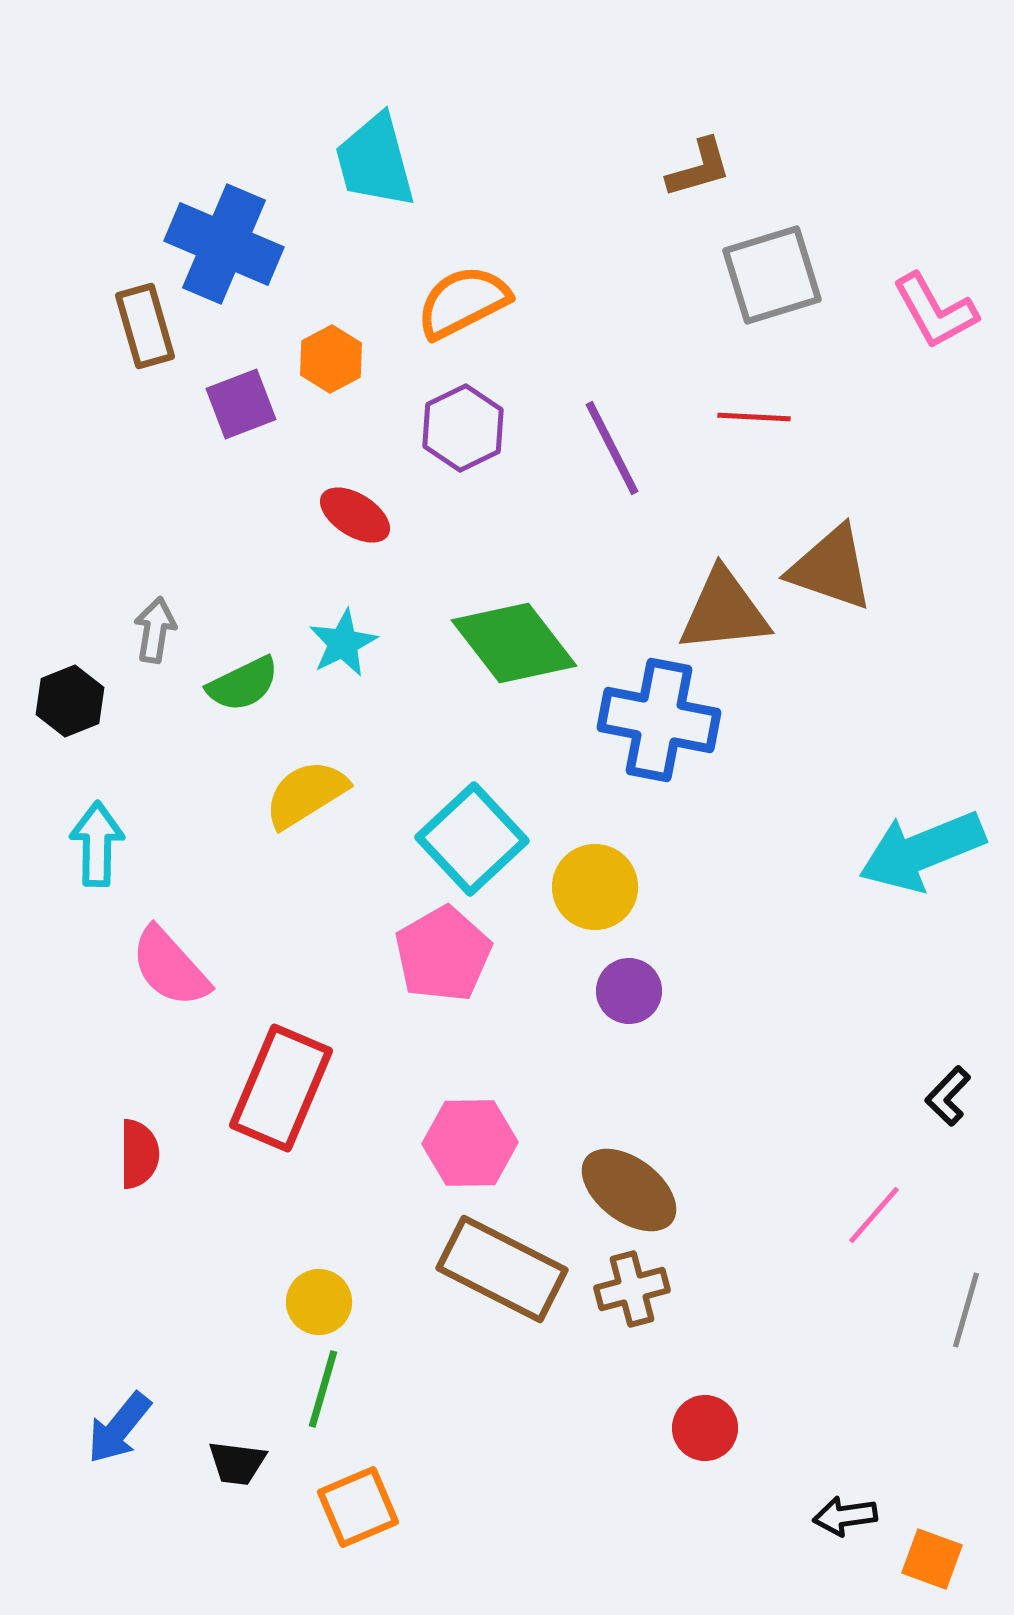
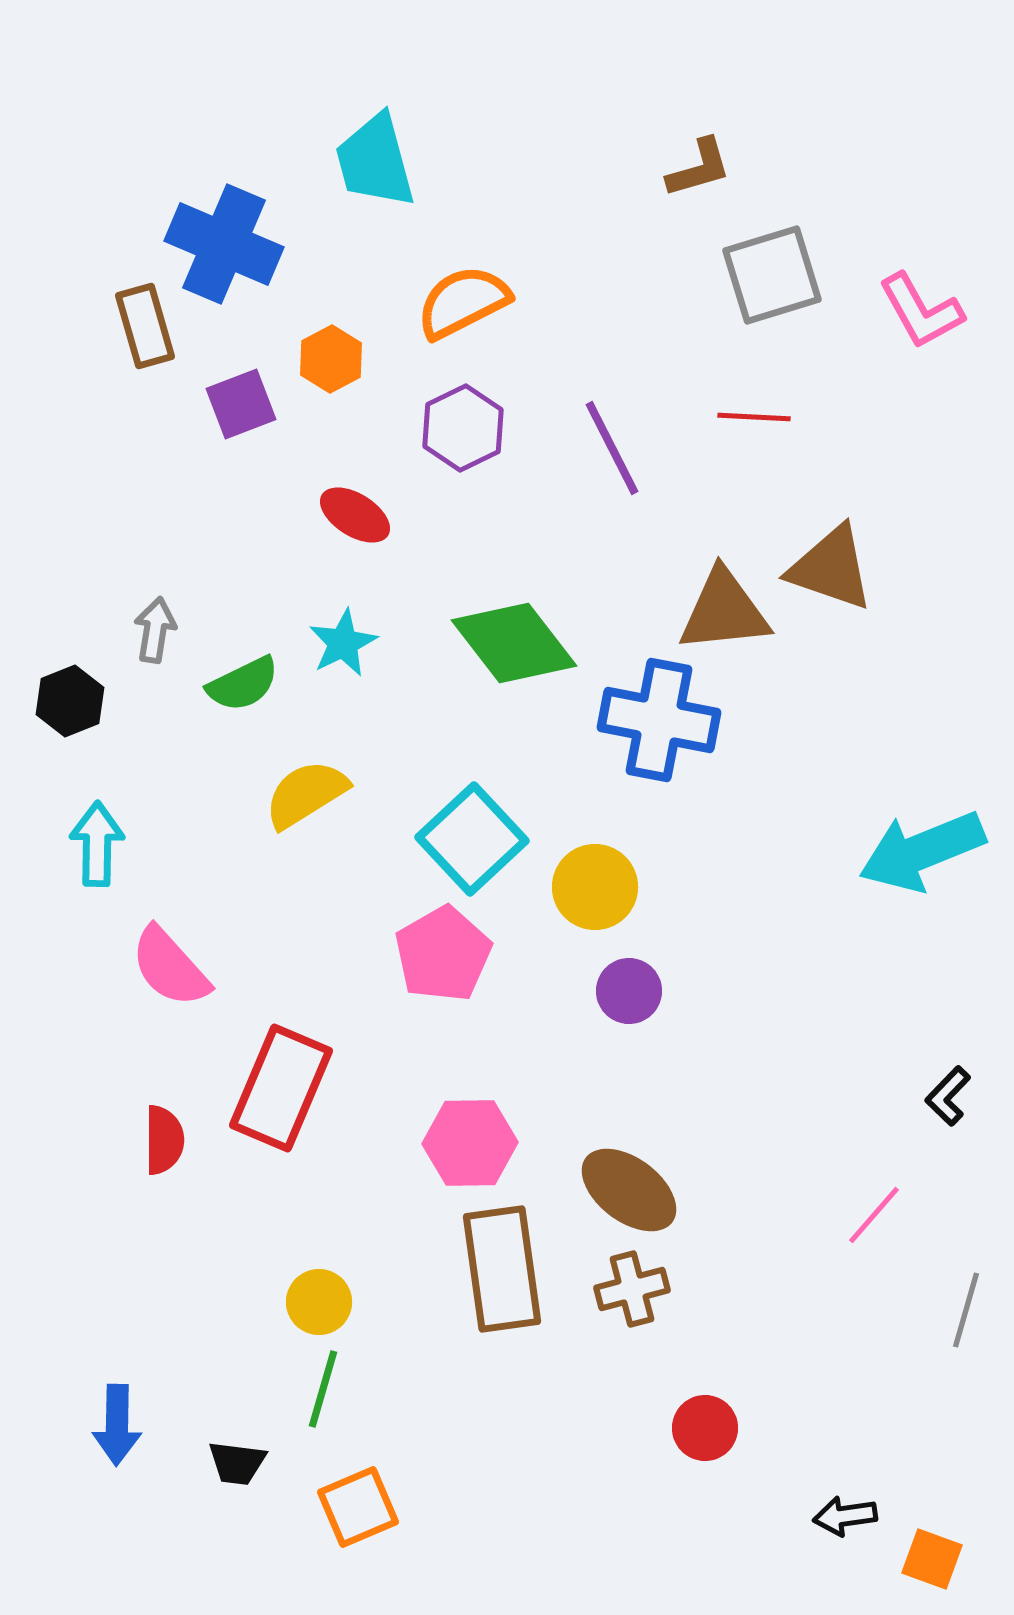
pink L-shape at (935, 311): moved 14 px left
red semicircle at (139, 1154): moved 25 px right, 14 px up
brown rectangle at (502, 1269): rotated 55 degrees clockwise
blue arrow at (119, 1428): moved 2 px left, 3 px up; rotated 38 degrees counterclockwise
